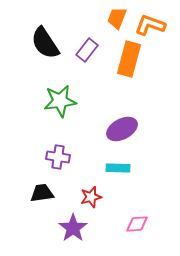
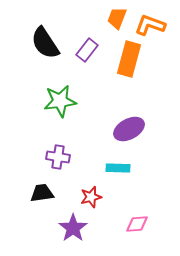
purple ellipse: moved 7 px right
